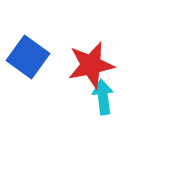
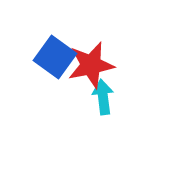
blue square: moved 27 px right
